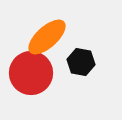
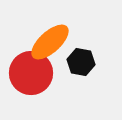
orange ellipse: moved 3 px right, 5 px down
